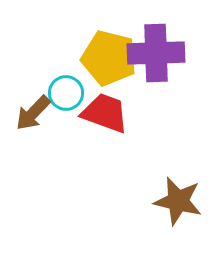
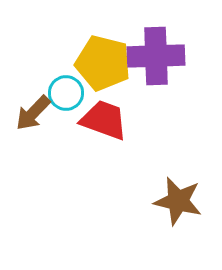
purple cross: moved 3 px down
yellow pentagon: moved 6 px left, 5 px down
red trapezoid: moved 1 px left, 7 px down
